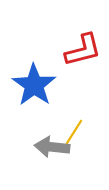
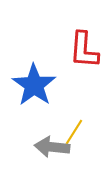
red L-shape: moved 1 px right; rotated 108 degrees clockwise
